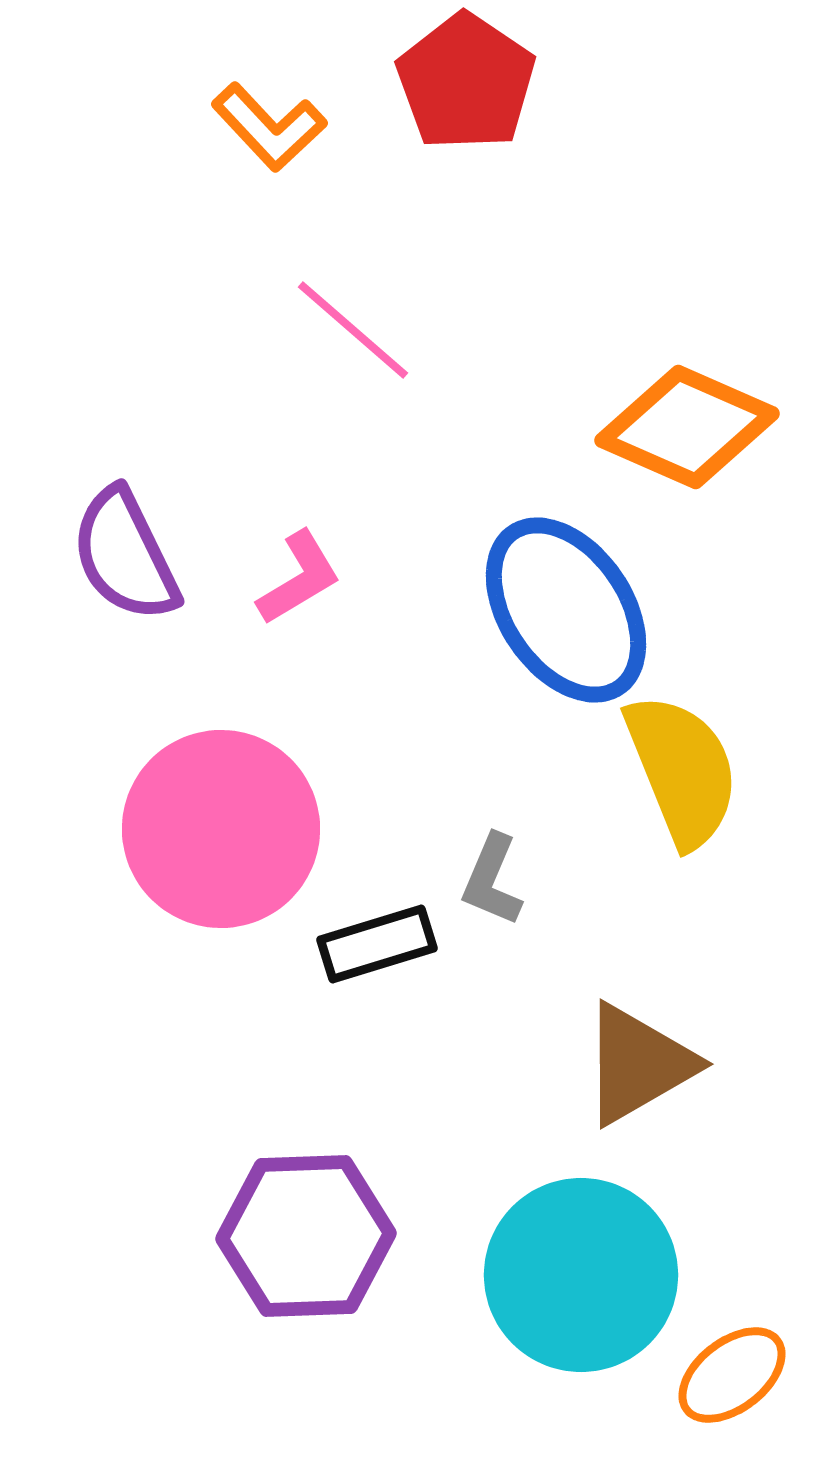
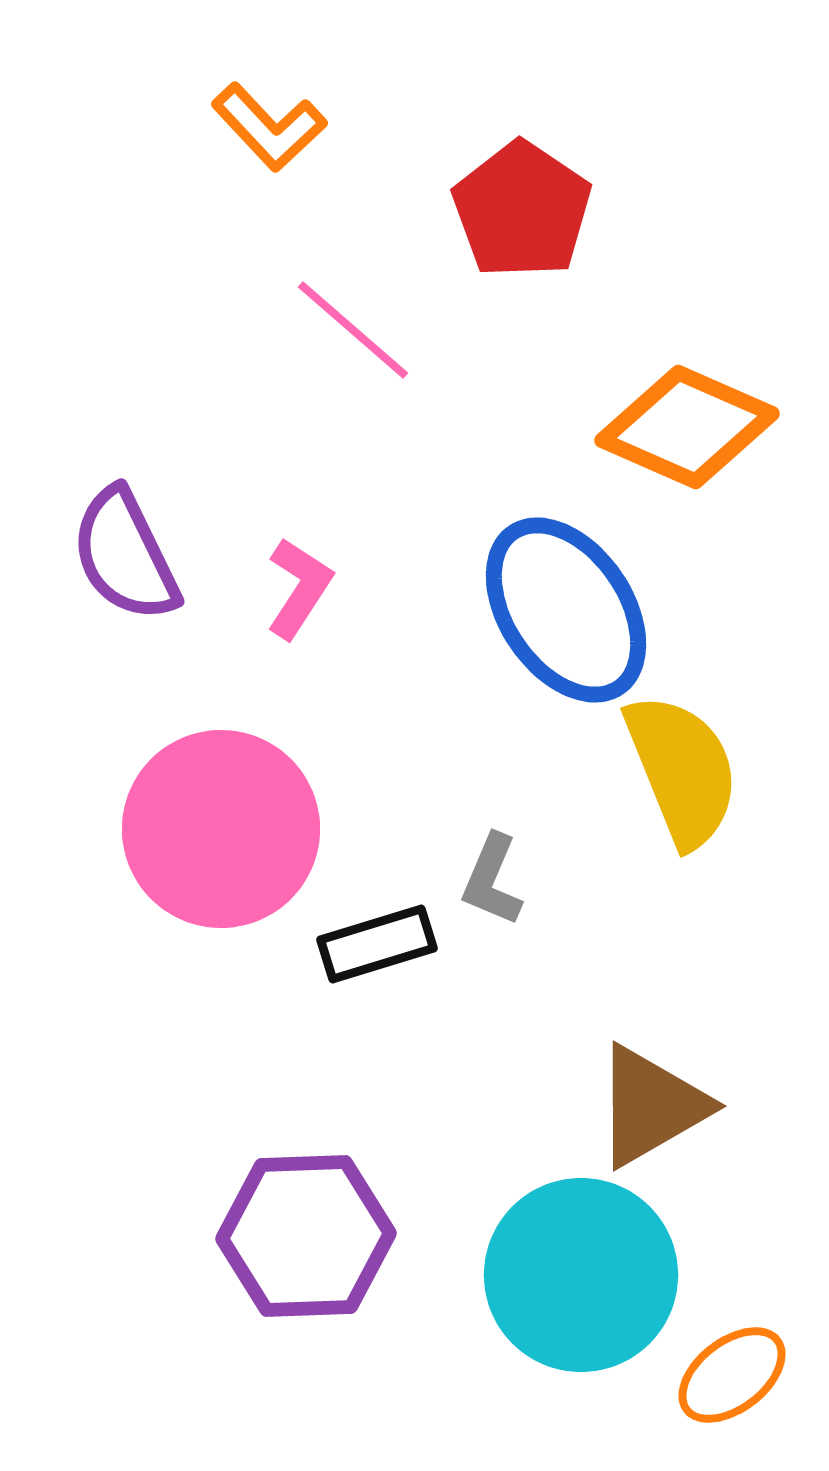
red pentagon: moved 56 px right, 128 px down
pink L-shape: moved 10 px down; rotated 26 degrees counterclockwise
brown triangle: moved 13 px right, 42 px down
